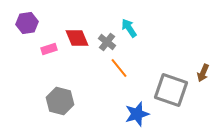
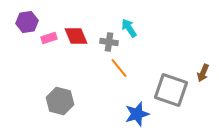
purple hexagon: moved 1 px up
red diamond: moved 1 px left, 2 px up
gray cross: moved 2 px right; rotated 30 degrees counterclockwise
pink rectangle: moved 11 px up
